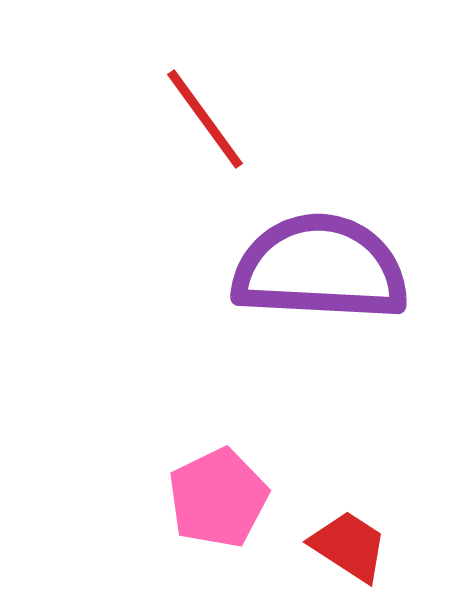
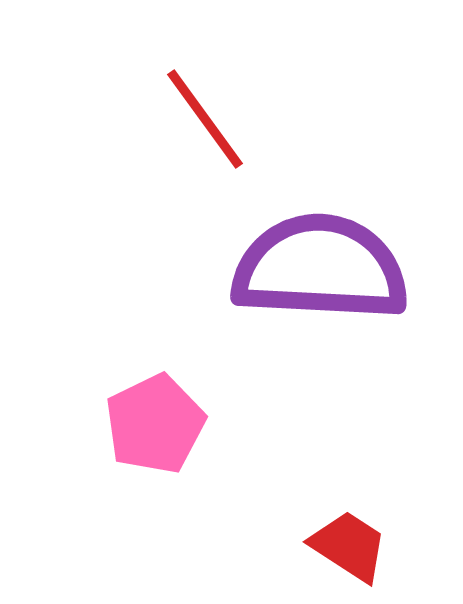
pink pentagon: moved 63 px left, 74 px up
